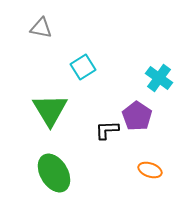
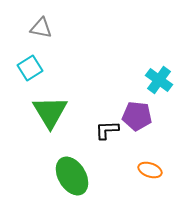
cyan square: moved 53 px left, 1 px down
cyan cross: moved 2 px down
green triangle: moved 2 px down
purple pentagon: rotated 28 degrees counterclockwise
green ellipse: moved 18 px right, 3 px down
